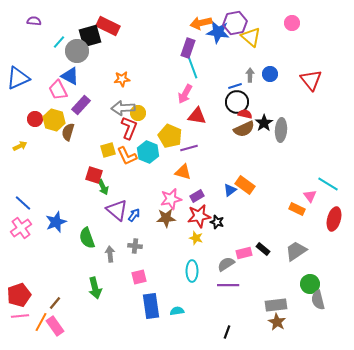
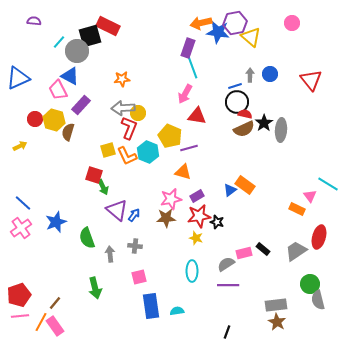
red ellipse at (334, 219): moved 15 px left, 18 px down
